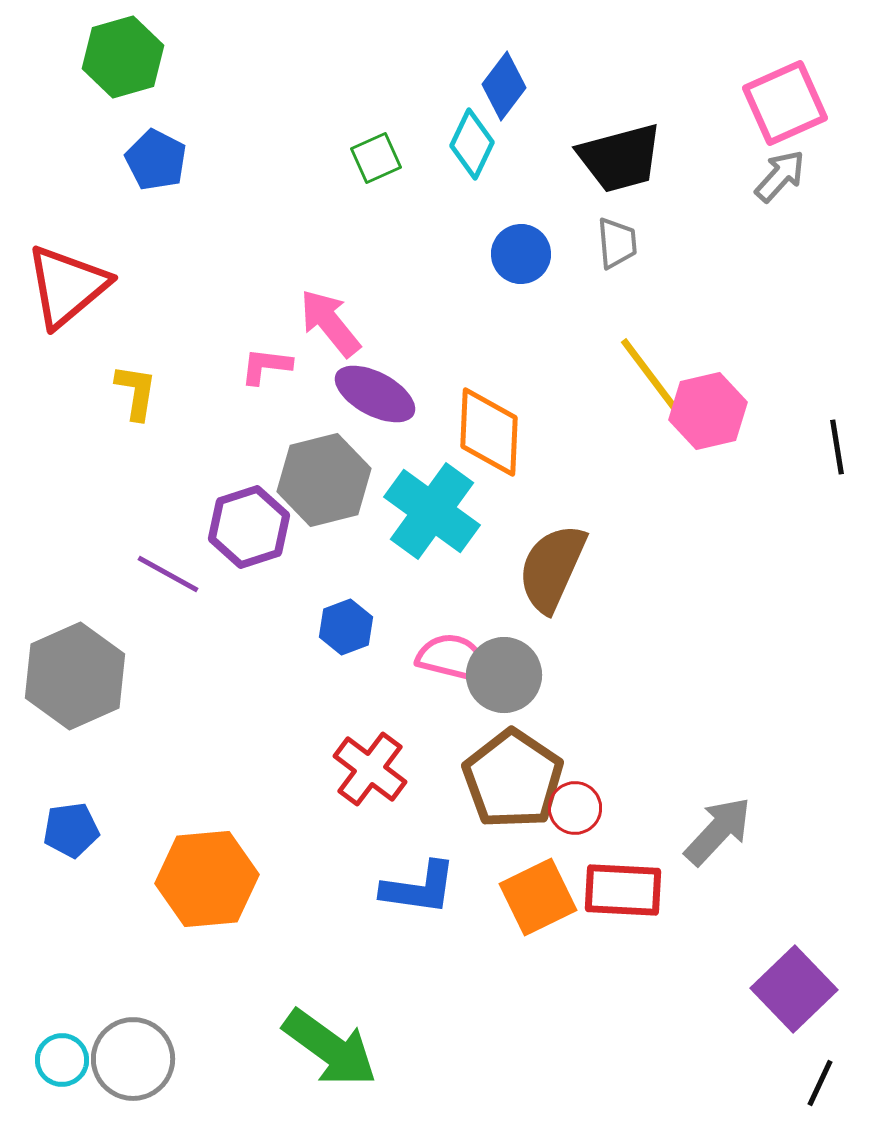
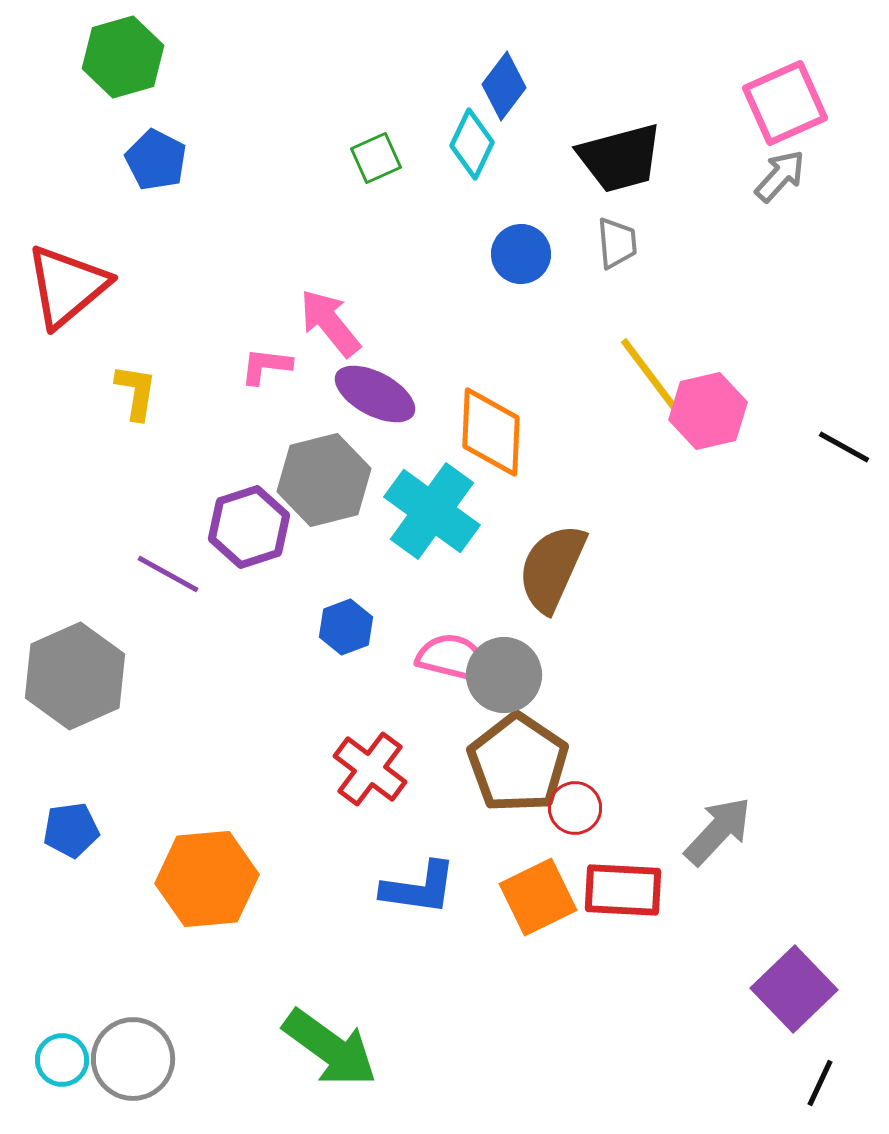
orange diamond at (489, 432): moved 2 px right
black line at (837, 447): moved 7 px right; rotated 52 degrees counterclockwise
brown pentagon at (513, 779): moved 5 px right, 16 px up
